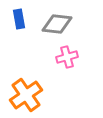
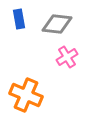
pink cross: rotated 15 degrees counterclockwise
orange cross: rotated 32 degrees counterclockwise
